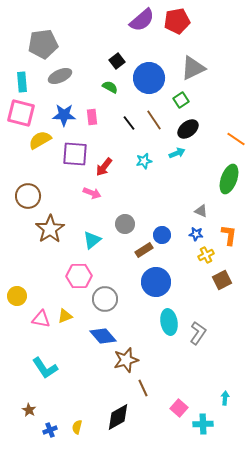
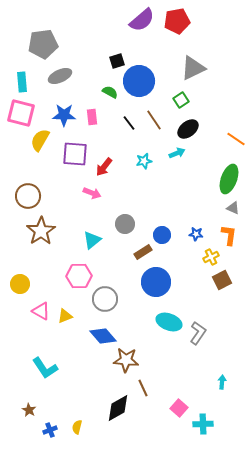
black square at (117, 61): rotated 21 degrees clockwise
blue circle at (149, 78): moved 10 px left, 3 px down
green semicircle at (110, 87): moved 5 px down
yellow semicircle at (40, 140): rotated 30 degrees counterclockwise
gray triangle at (201, 211): moved 32 px right, 3 px up
brown star at (50, 229): moved 9 px left, 2 px down
brown rectangle at (144, 250): moved 1 px left, 2 px down
yellow cross at (206, 255): moved 5 px right, 2 px down
yellow circle at (17, 296): moved 3 px right, 12 px up
pink triangle at (41, 319): moved 8 px up; rotated 18 degrees clockwise
cyan ellipse at (169, 322): rotated 60 degrees counterclockwise
brown star at (126, 360): rotated 20 degrees clockwise
cyan arrow at (225, 398): moved 3 px left, 16 px up
black diamond at (118, 417): moved 9 px up
